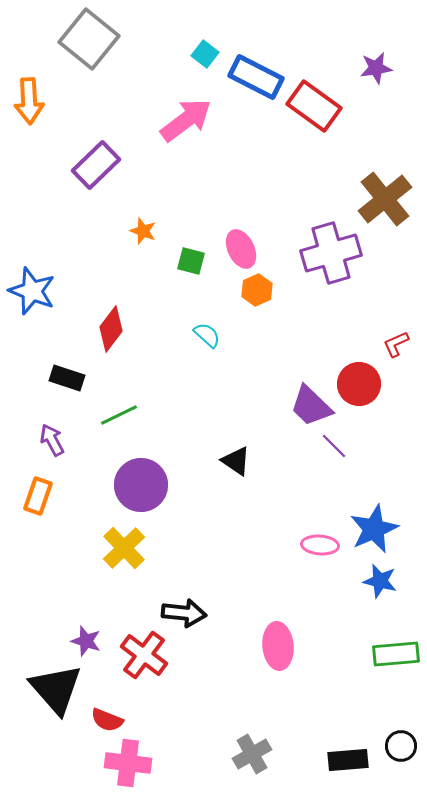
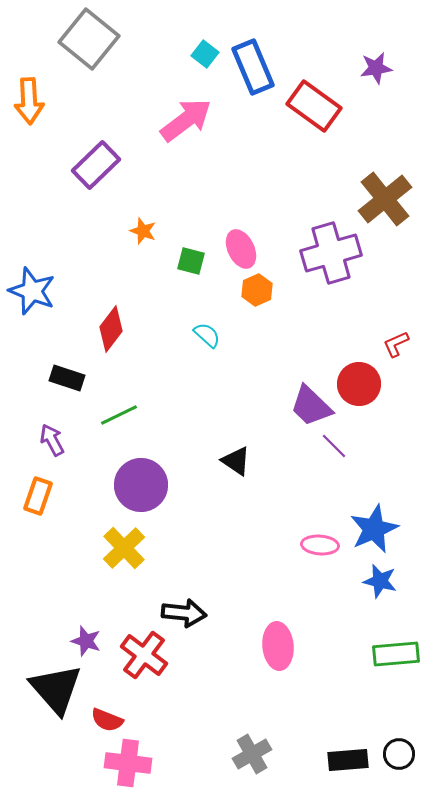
blue rectangle at (256, 77): moved 3 px left, 10 px up; rotated 40 degrees clockwise
black circle at (401, 746): moved 2 px left, 8 px down
